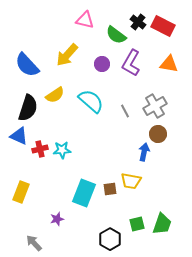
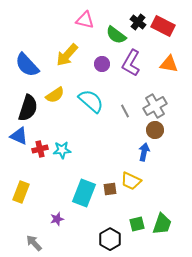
brown circle: moved 3 px left, 4 px up
yellow trapezoid: rotated 15 degrees clockwise
